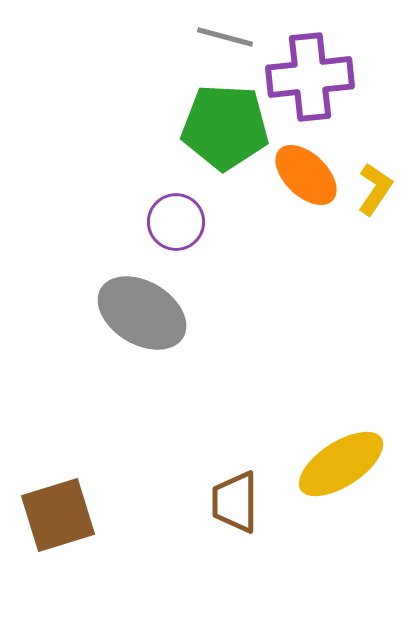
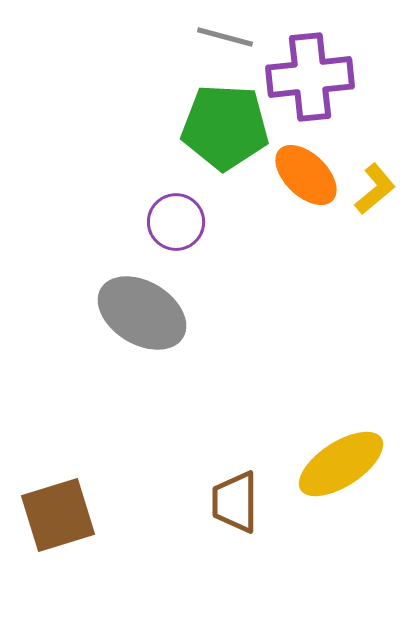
yellow L-shape: rotated 16 degrees clockwise
